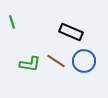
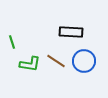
green line: moved 20 px down
black rectangle: rotated 20 degrees counterclockwise
